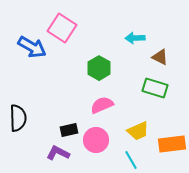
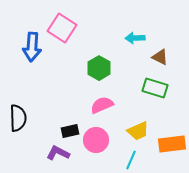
blue arrow: rotated 64 degrees clockwise
black rectangle: moved 1 px right, 1 px down
cyan line: rotated 54 degrees clockwise
